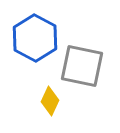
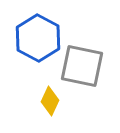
blue hexagon: moved 3 px right
